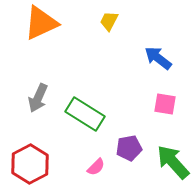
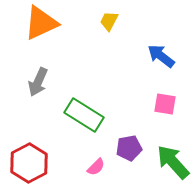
blue arrow: moved 3 px right, 2 px up
gray arrow: moved 16 px up
green rectangle: moved 1 px left, 1 px down
red hexagon: moved 1 px left, 1 px up
